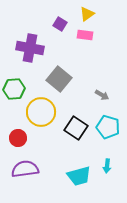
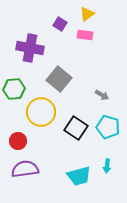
red circle: moved 3 px down
